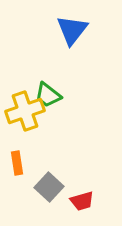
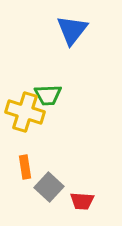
green trapezoid: rotated 40 degrees counterclockwise
yellow cross: moved 1 px down; rotated 36 degrees clockwise
orange rectangle: moved 8 px right, 4 px down
red trapezoid: rotated 20 degrees clockwise
